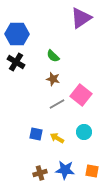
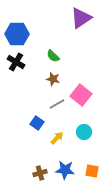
blue square: moved 1 px right, 11 px up; rotated 24 degrees clockwise
yellow arrow: rotated 104 degrees clockwise
